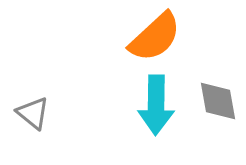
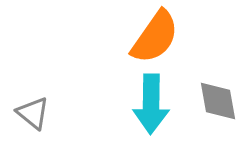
orange semicircle: rotated 12 degrees counterclockwise
cyan arrow: moved 5 px left, 1 px up
